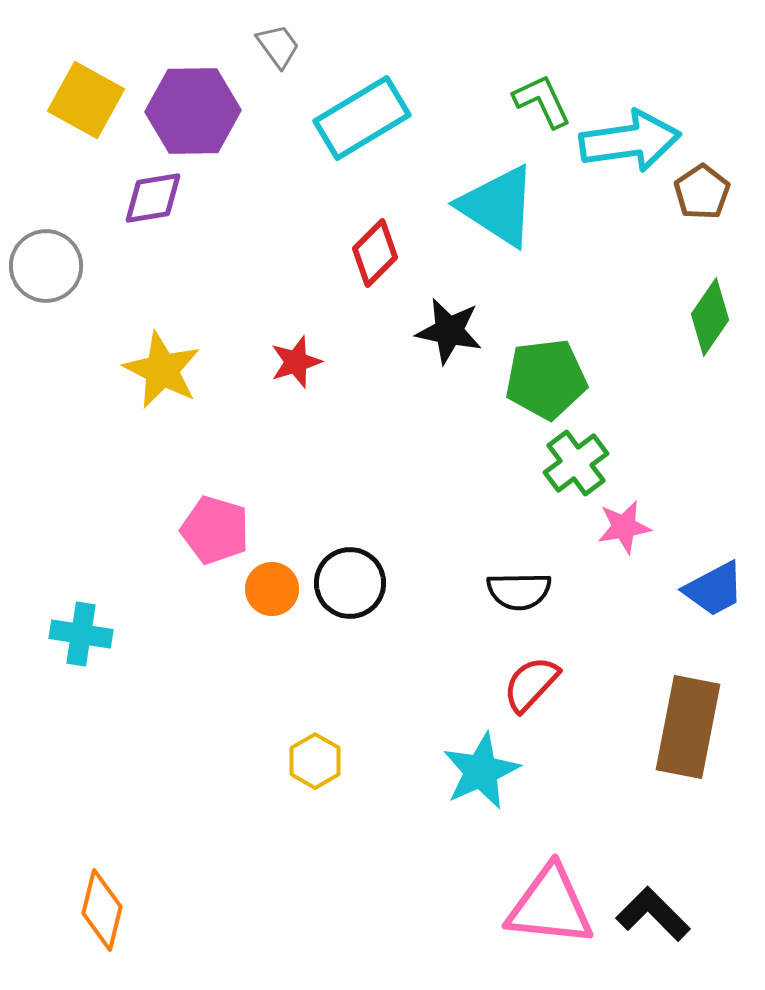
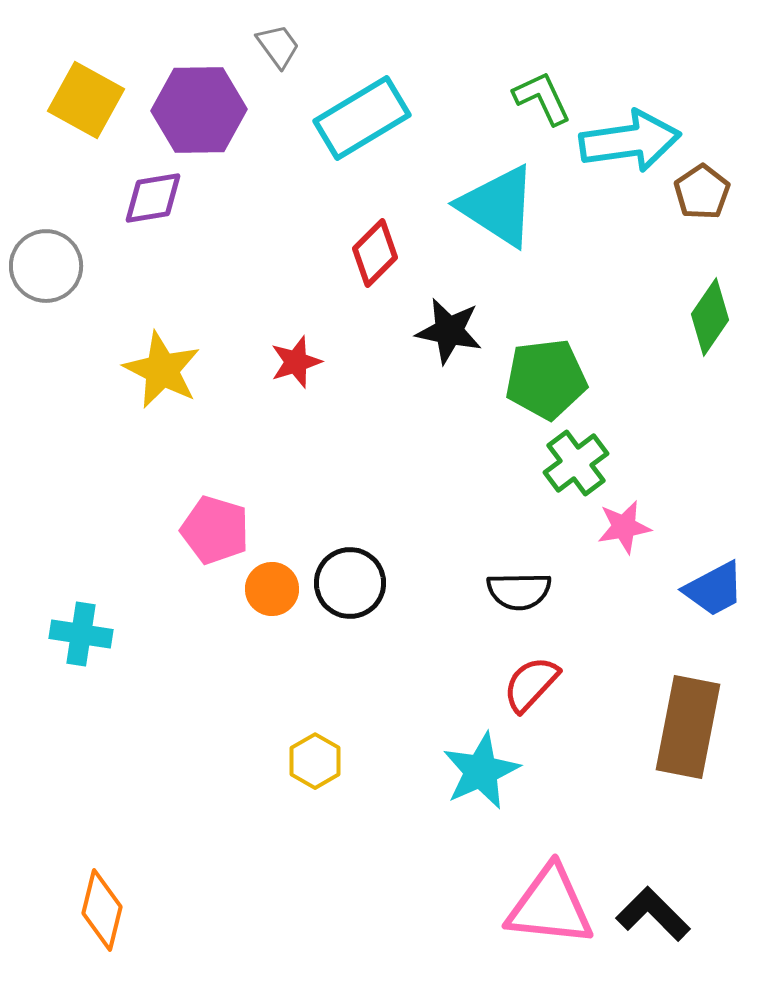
green L-shape: moved 3 px up
purple hexagon: moved 6 px right, 1 px up
